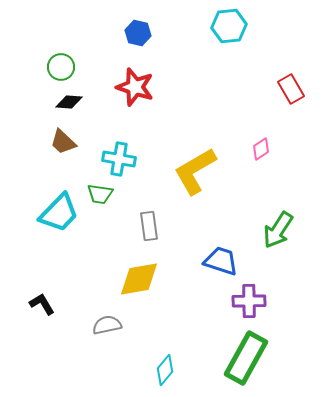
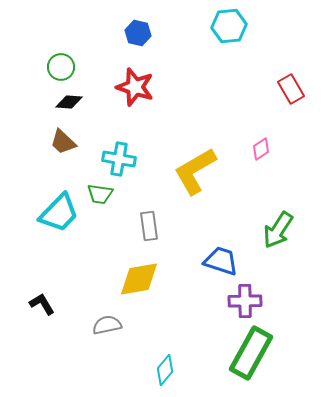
purple cross: moved 4 px left
green rectangle: moved 5 px right, 5 px up
